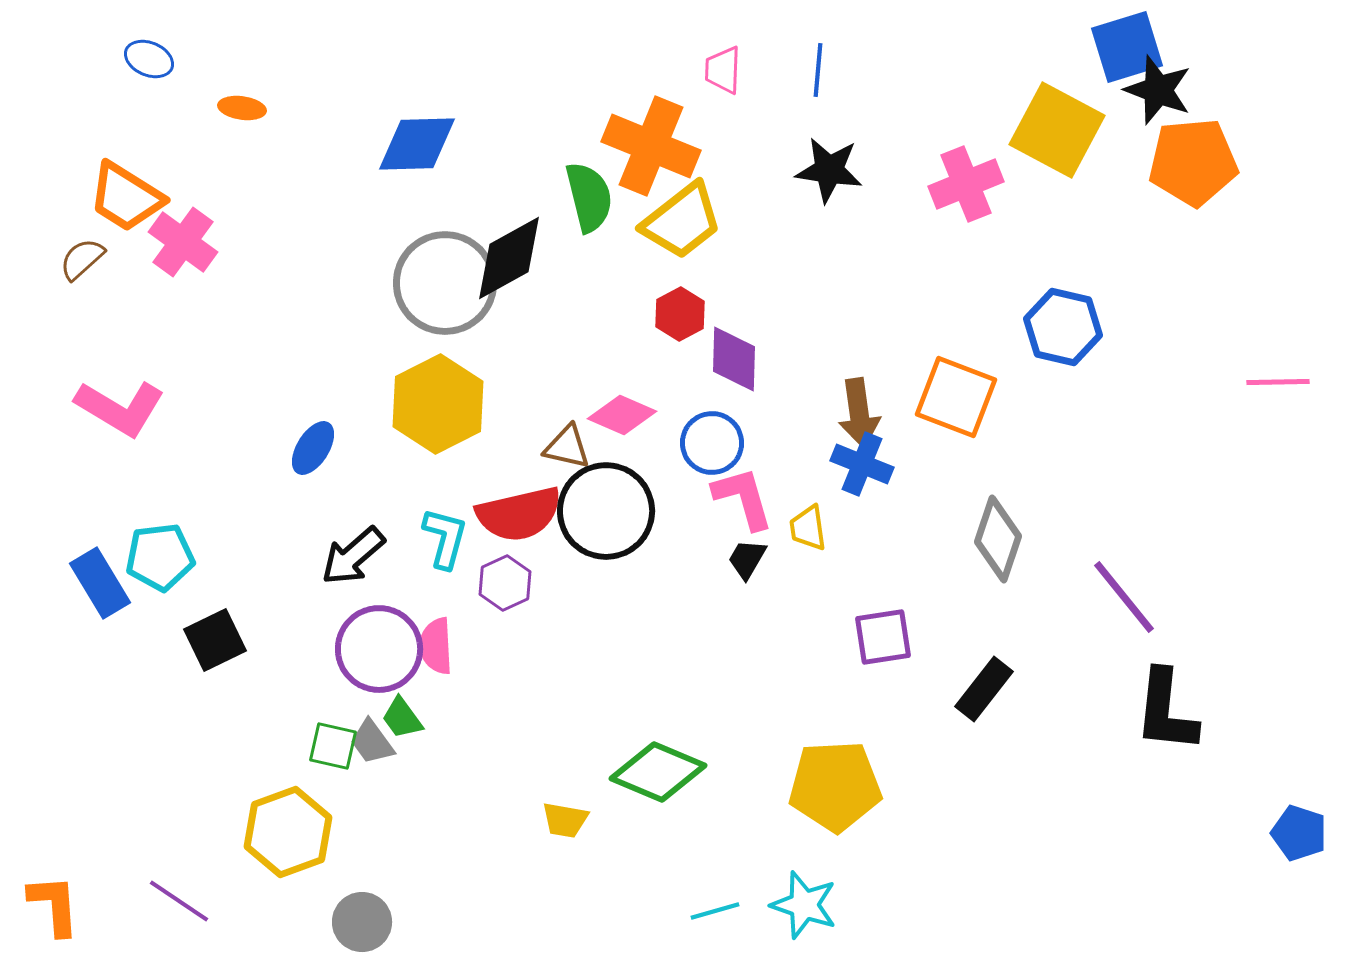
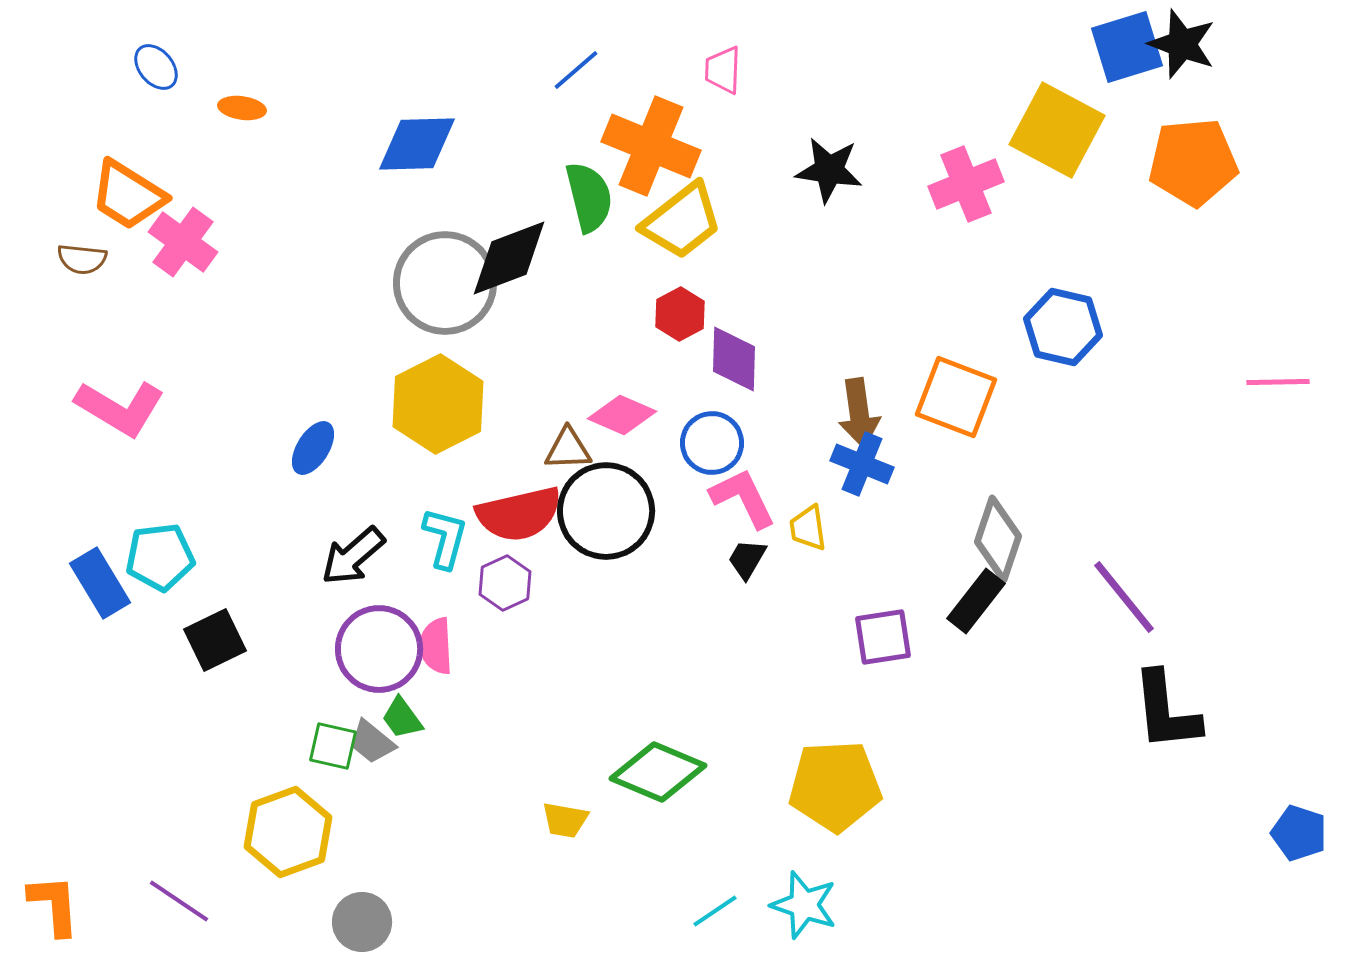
blue ellipse at (149, 59): moved 7 px right, 8 px down; rotated 27 degrees clockwise
blue line at (818, 70): moved 242 px left; rotated 44 degrees clockwise
black star at (1158, 90): moved 24 px right, 46 px up
orange trapezoid at (126, 197): moved 2 px right, 2 px up
black diamond at (509, 258): rotated 8 degrees clockwise
brown semicircle at (82, 259): rotated 132 degrees counterclockwise
brown triangle at (567, 447): moved 1 px right, 2 px down; rotated 15 degrees counterclockwise
pink L-shape at (743, 498): rotated 10 degrees counterclockwise
black rectangle at (984, 689): moved 8 px left, 88 px up
black L-shape at (1166, 711): rotated 12 degrees counterclockwise
gray trapezoid at (372, 742): rotated 15 degrees counterclockwise
cyan line at (715, 911): rotated 18 degrees counterclockwise
